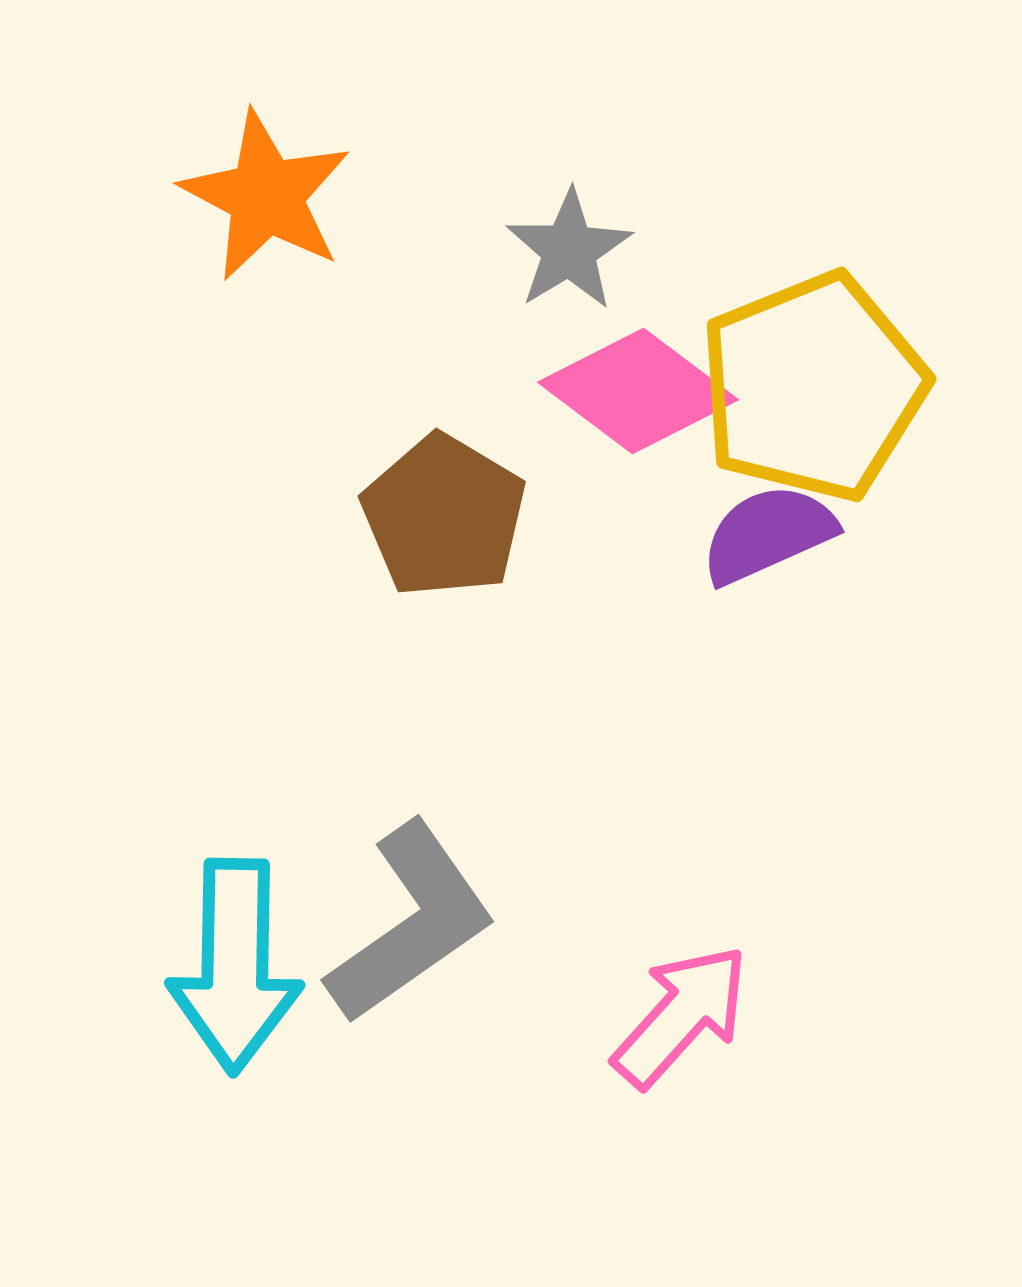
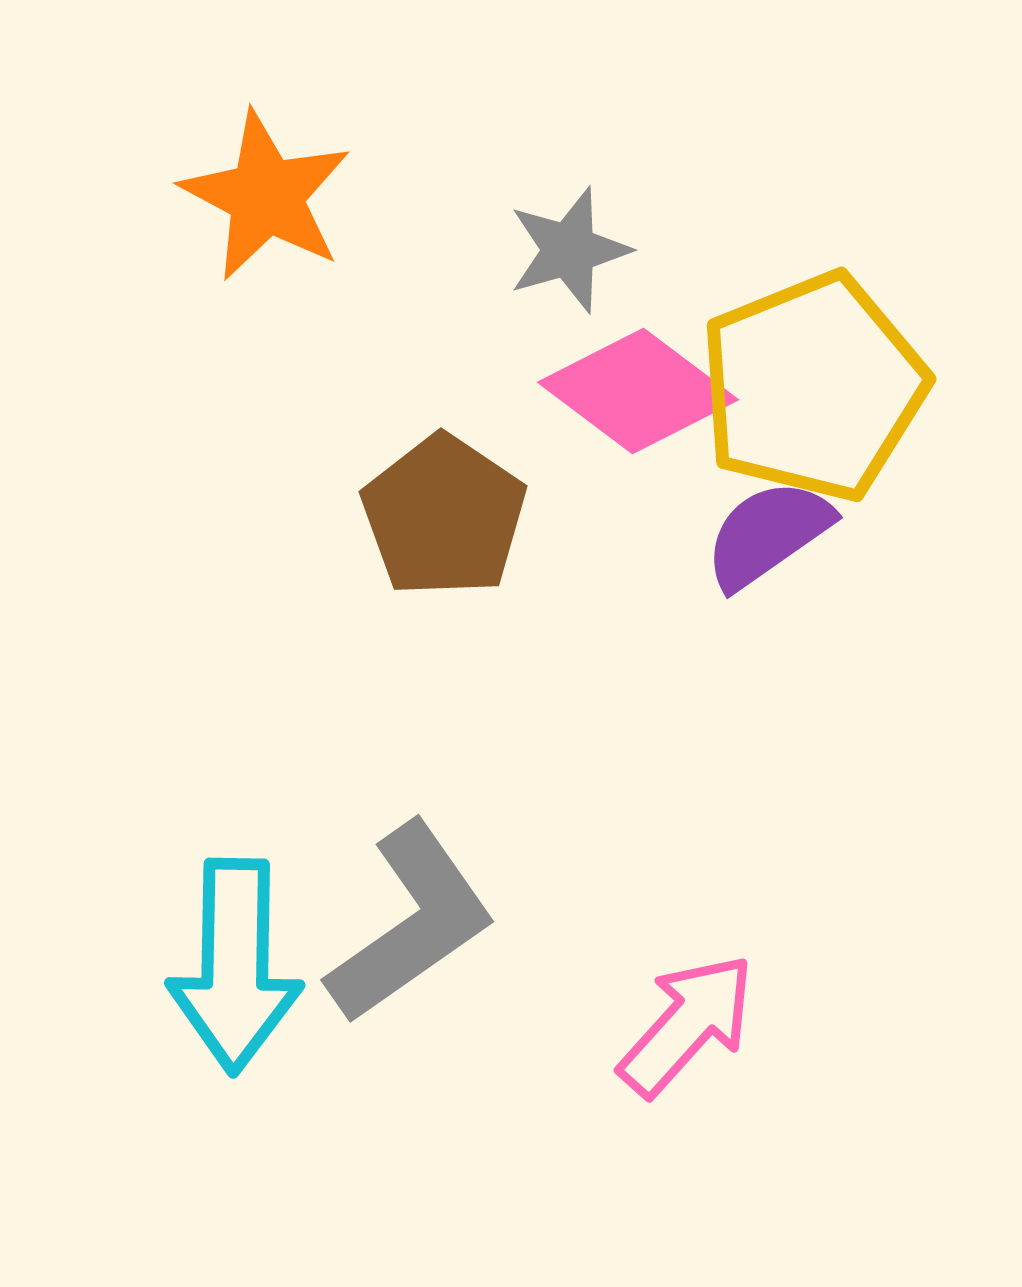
gray star: rotated 15 degrees clockwise
brown pentagon: rotated 3 degrees clockwise
purple semicircle: rotated 11 degrees counterclockwise
pink arrow: moved 6 px right, 9 px down
